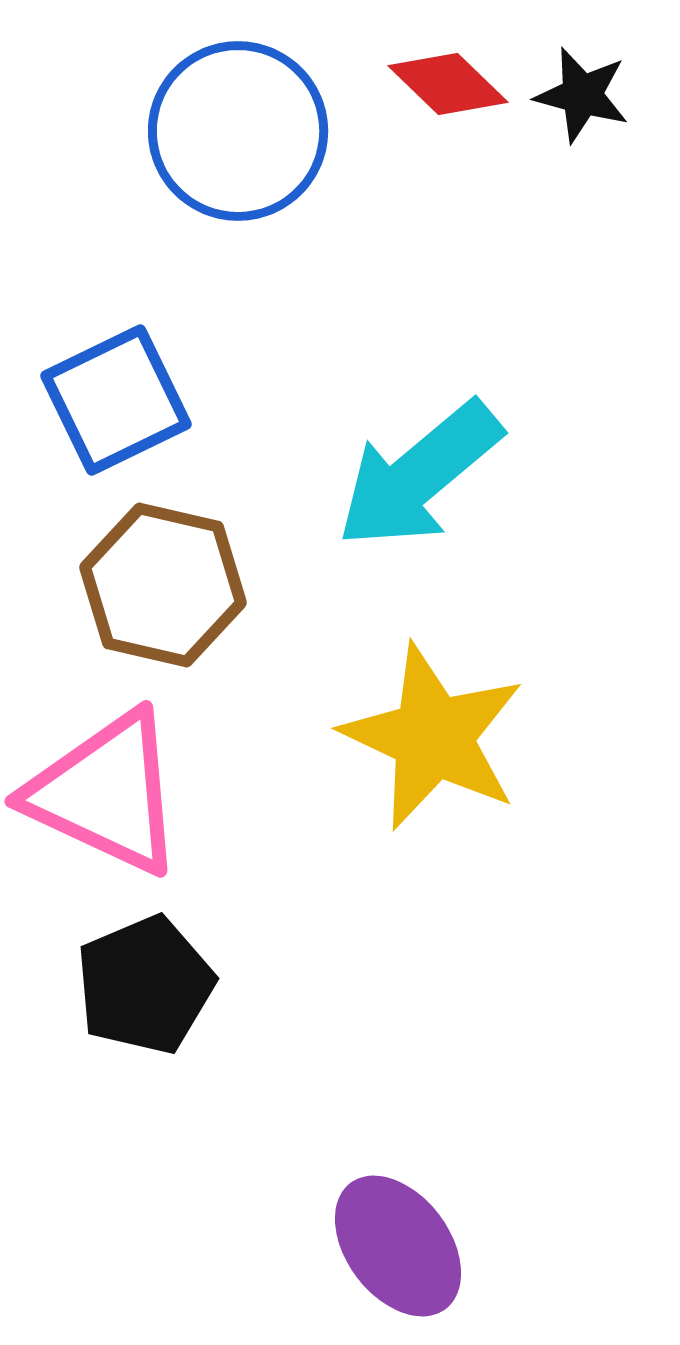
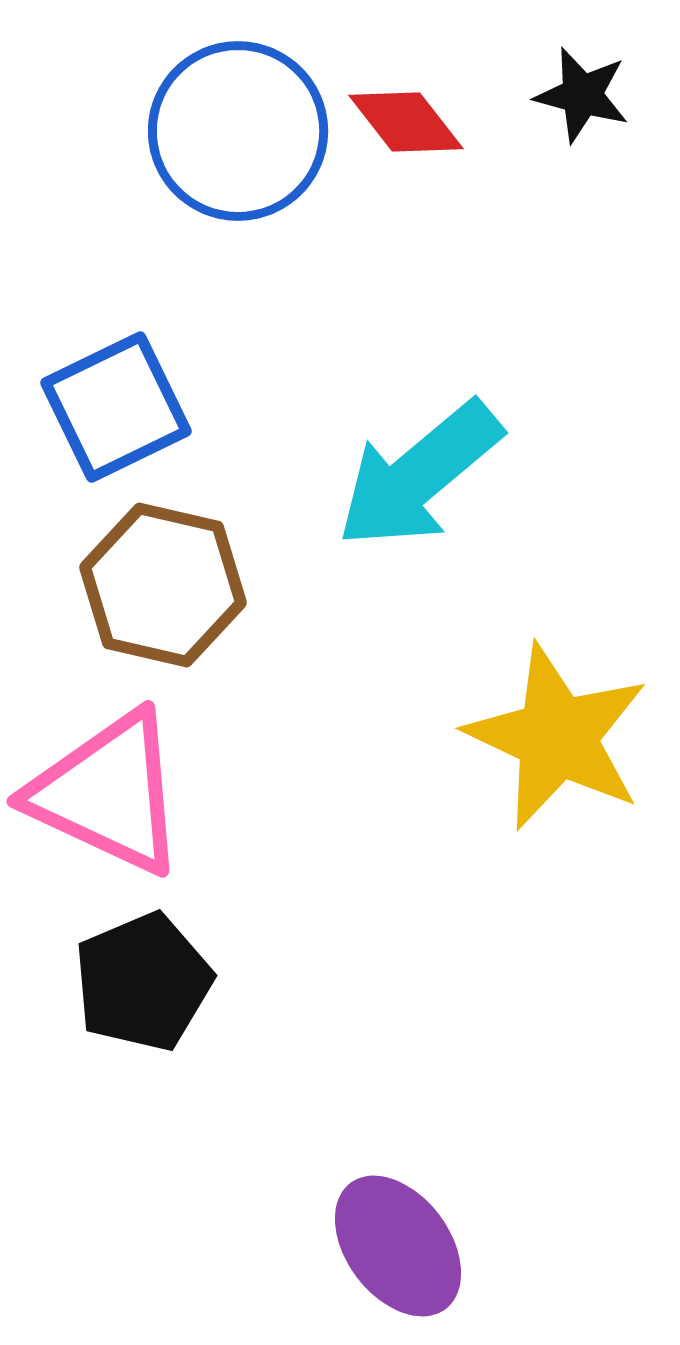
red diamond: moved 42 px left, 38 px down; rotated 8 degrees clockwise
blue square: moved 7 px down
yellow star: moved 124 px right
pink triangle: moved 2 px right
black pentagon: moved 2 px left, 3 px up
